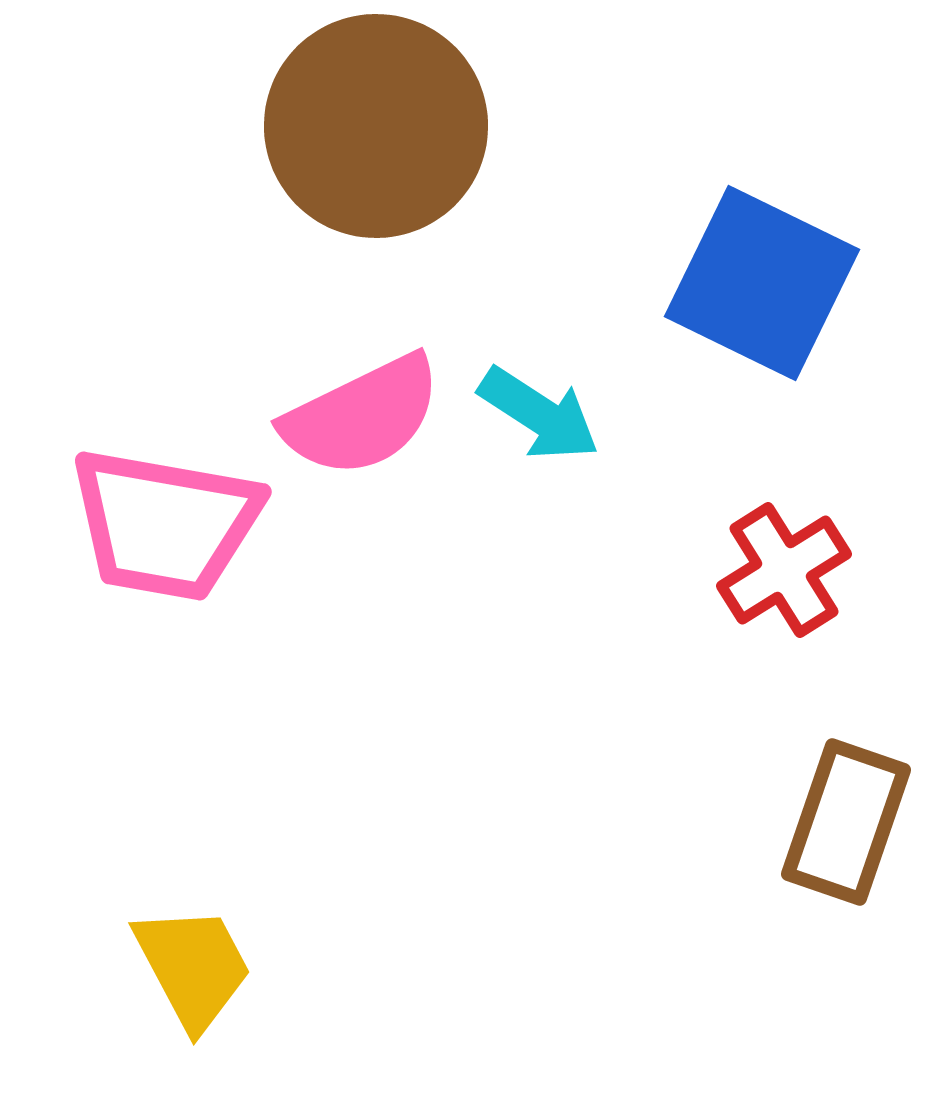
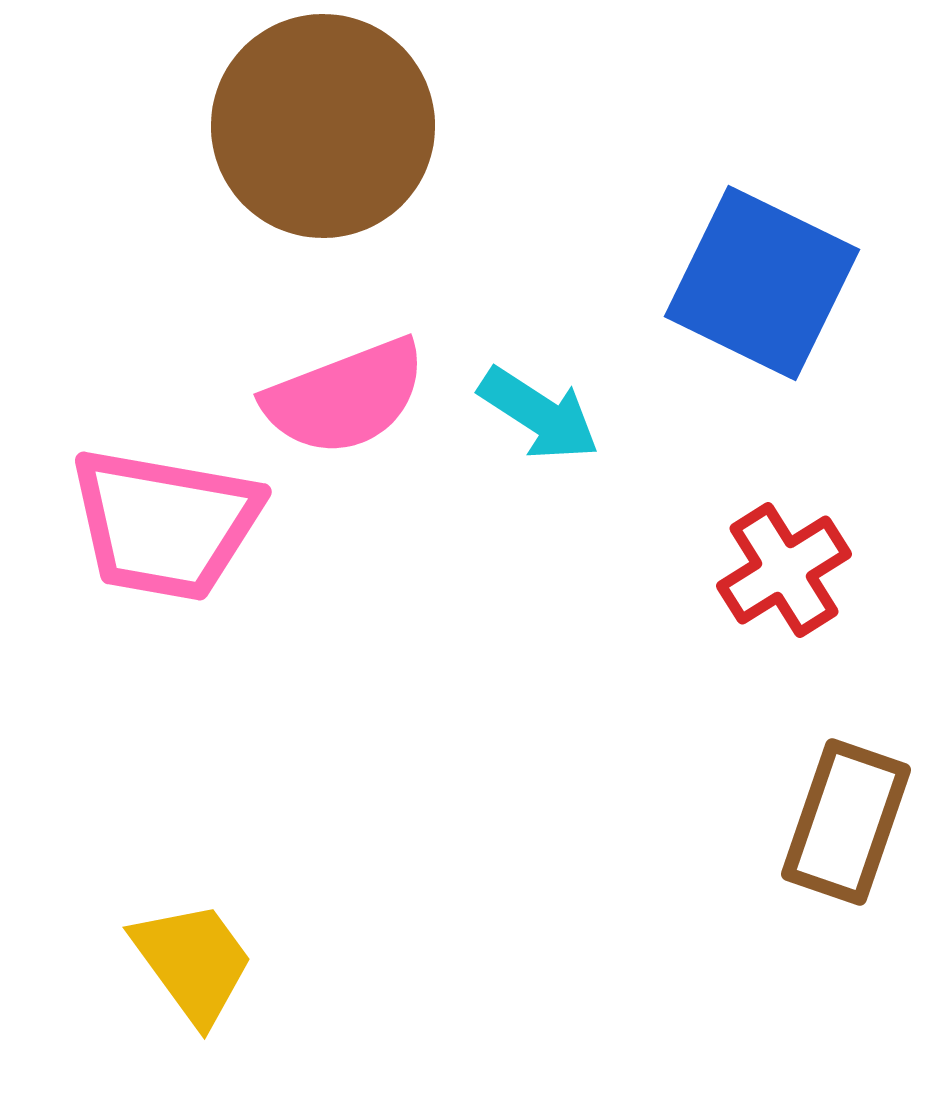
brown circle: moved 53 px left
pink semicircle: moved 17 px left, 19 px up; rotated 5 degrees clockwise
yellow trapezoid: moved 5 px up; rotated 8 degrees counterclockwise
